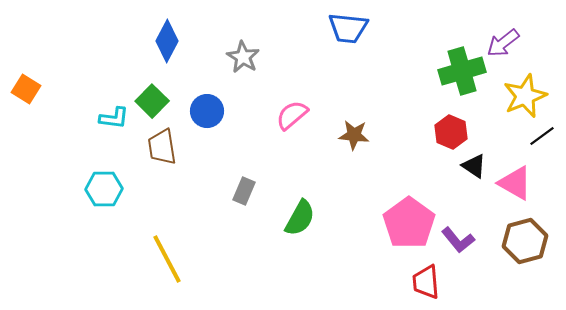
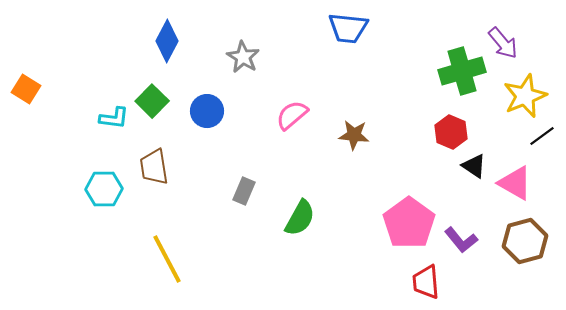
purple arrow: rotated 92 degrees counterclockwise
brown trapezoid: moved 8 px left, 20 px down
purple L-shape: moved 3 px right
